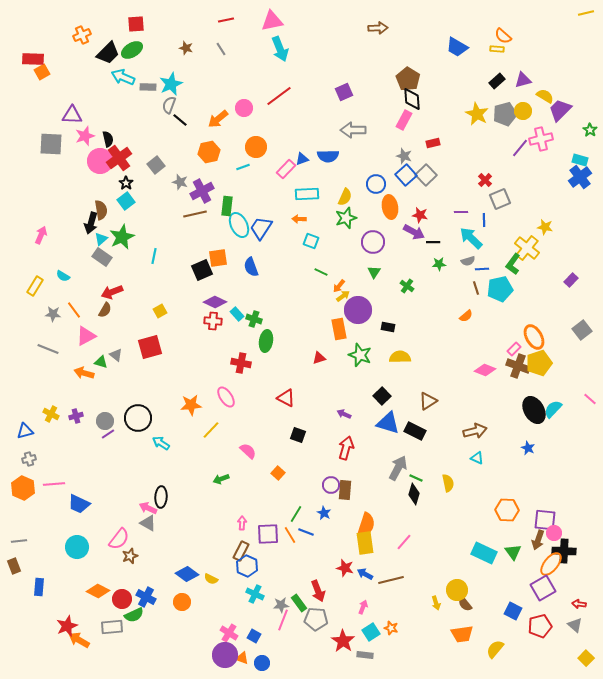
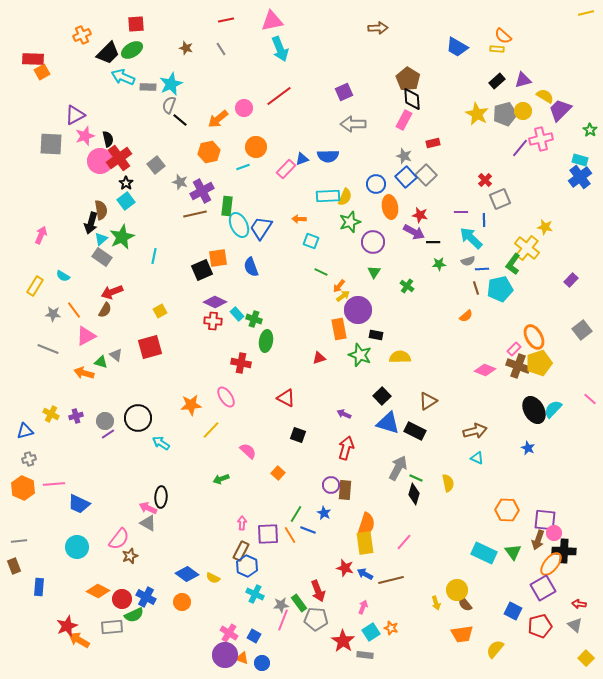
purple triangle at (72, 115): moved 3 px right; rotated 30 degrees counterclockwise
gray arrow at (353, 130): moved 6 px up
blue square at (406, 175): moved 2 px down
cyan rectangle at (307, 194): moved 21 px right, 2 px down
green star at (346, 218): moved 4 px right, 4 px down
black rectangle at (388, 327): moved 12 px left, 8 px down
blue line at (306, 532): moved 2 px right, 2 px up
yellow semicircle at (211, 579): moved 2 px right, 1 px up
